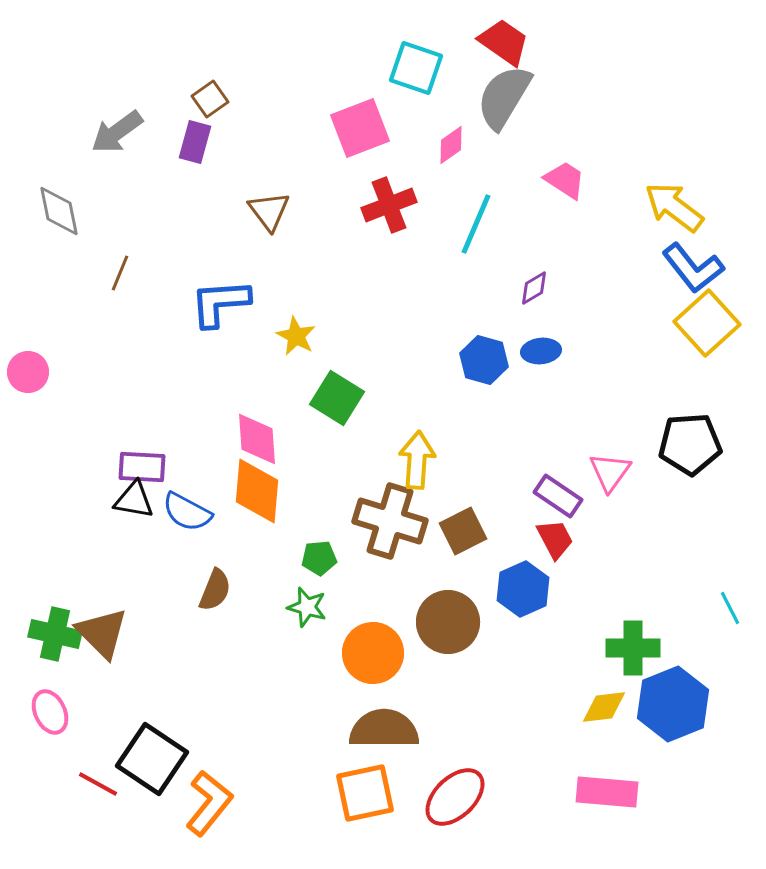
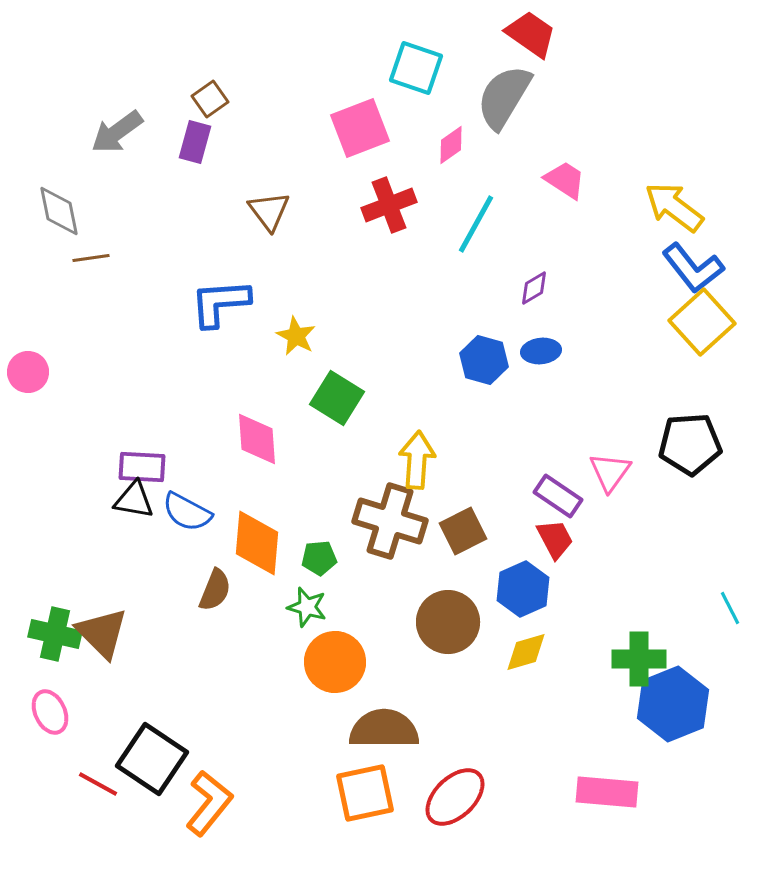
red trapezoid at (504, 42): moved 27 px right, 8 px up
cyan line at (476, 224): rotated 6 degrees clockwise
brown line at (120, 273): moved 29 px left, 15 px up; rotated 60 degrees clockwise
yellow square at (707, 323): moved 5 px left, 1 px up
orange diamond at (257, 491): moved 52 px down
green cross at (633, 648): moved 6 px right, 11 px down
orange circle at (373, 653): moved 38 px left, 9 px down
yellow diamond at (604, 707): moved 78 px left, 55 px up; rotated 9 degrees counterclockwise
